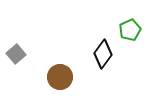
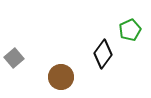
gray square: moved 2 px left, 4 px down
brown circle: moved 1 px right
